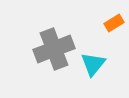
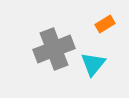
orange rectangle: moved 9 px left, 1 px down
